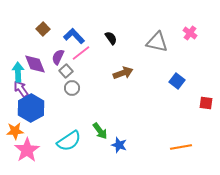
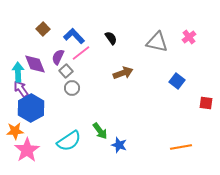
pink cross: moved 1 px left, 4 px down; rotated 16 degrees clockwise
